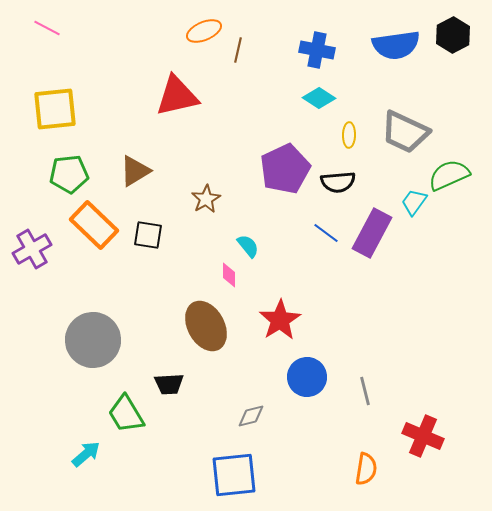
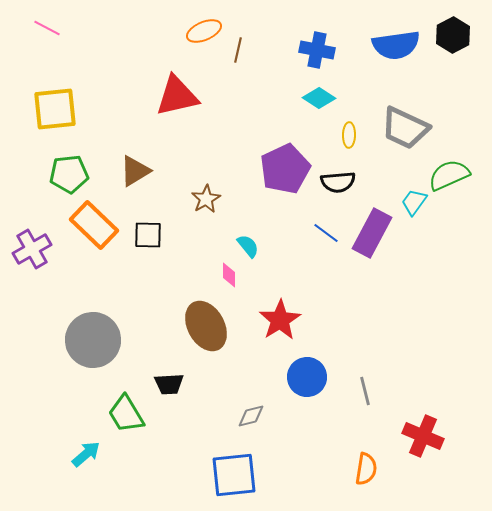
gray trapezoid: moved 4 px up
black square: rotated 8 degrees counterclockwise
